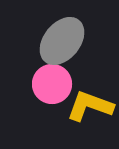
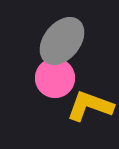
pink circle: moved 3 px right, 6 px up
